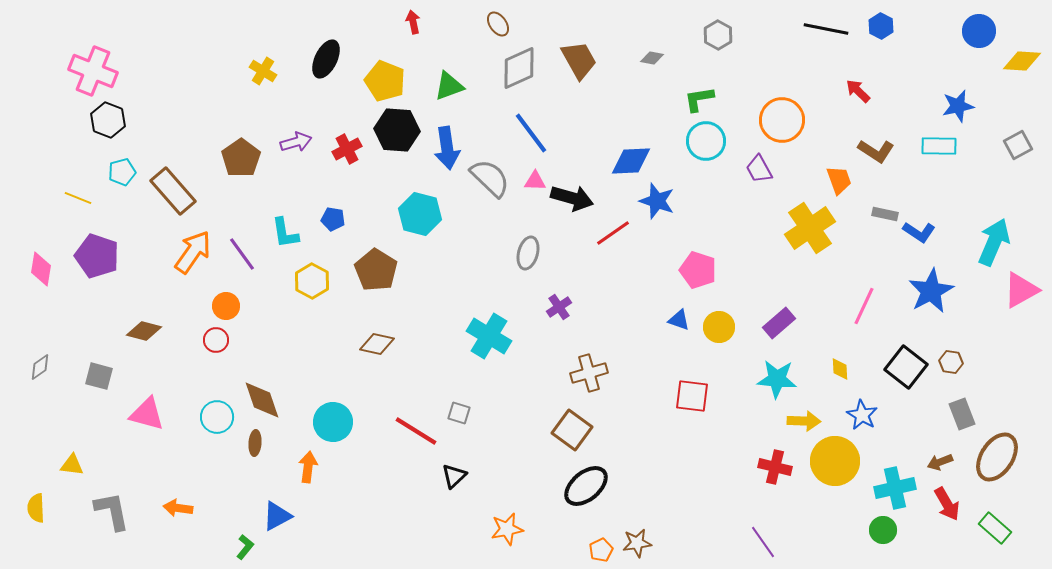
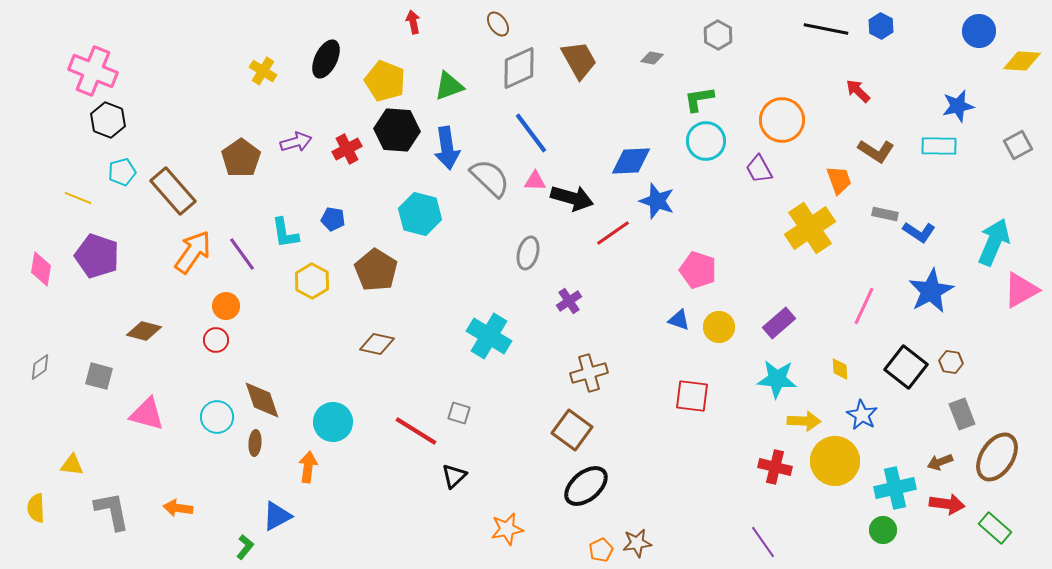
purple cross at (559, 307): moved 10 px right, 6 px up
red arrow at (947, 504): rotated 52 degrees counterclockwise
